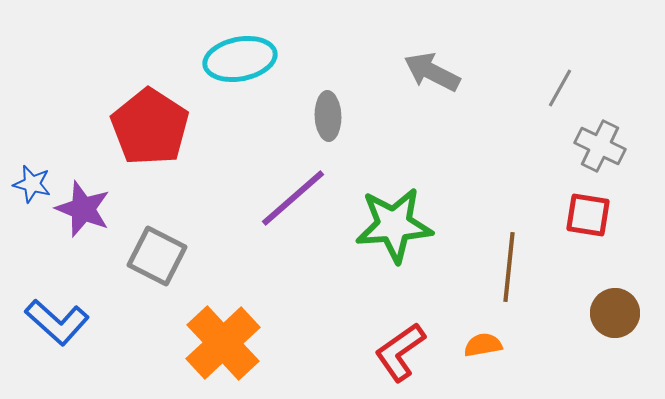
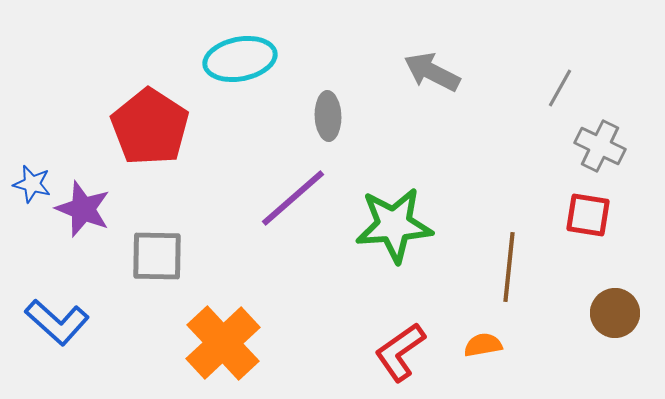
gray square: rotated 26 degrees counterclockwise
